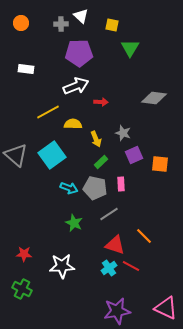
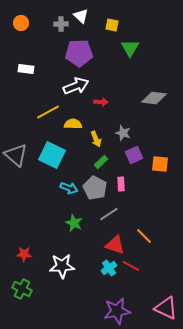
cyan square: rotated 28 degrees counterclockwise
gray pentagon: rotated 15 degrees clockwise
